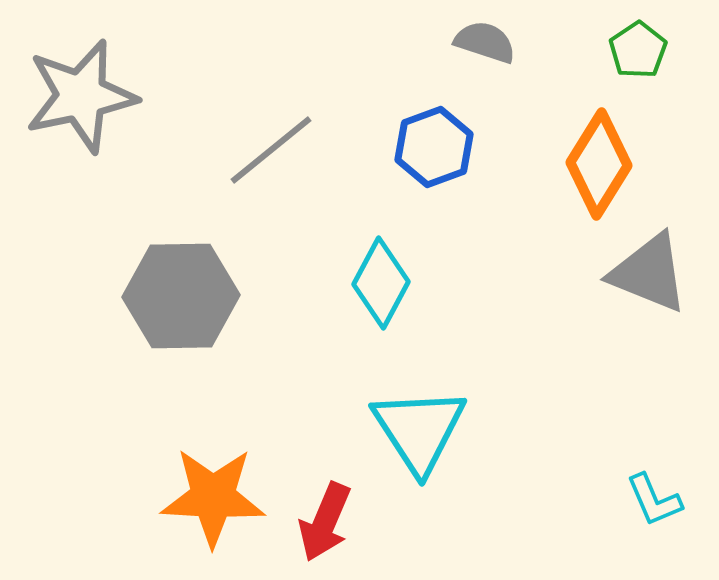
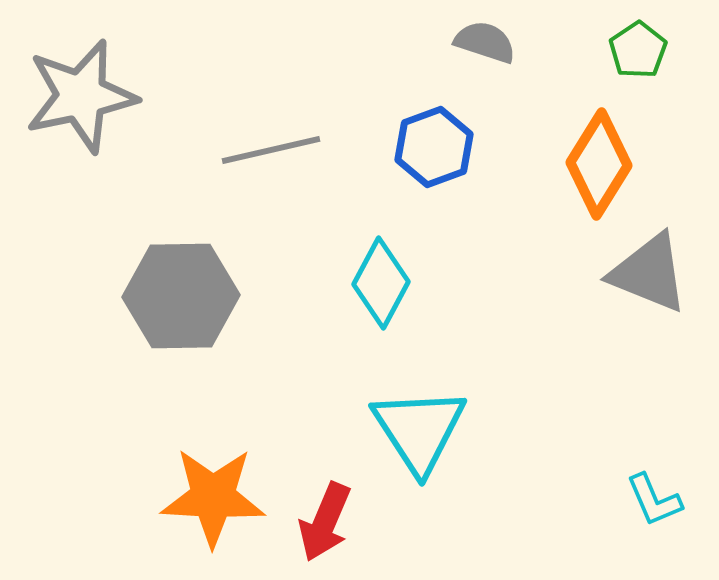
gray line: rotated 26 degrees clockwise
